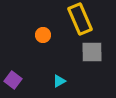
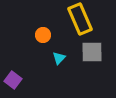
cyan triangle: moved 23 px up; rotated 16 degrees counterclockwise
